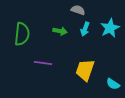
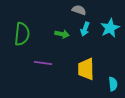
gray semicircle: moved 1 px right
green arrow: moved 2 px right, 3 px down
yellow trapezoid: moved 1 px right, 1 px up; rotated 20 degrees counterclockwise
cyan semicircle: rotated 128 degrees counterclockwise
